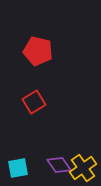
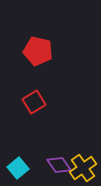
cyan square: rotated 30 degrees counterclockwise
